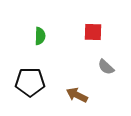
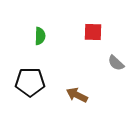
gray semicircle: moved 10 px right, 4 px up
